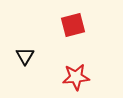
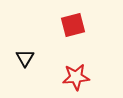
black triangle: moved 2 px down
